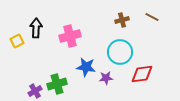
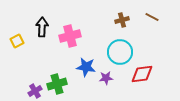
black arrow: moved 6 px right, 1 px up
